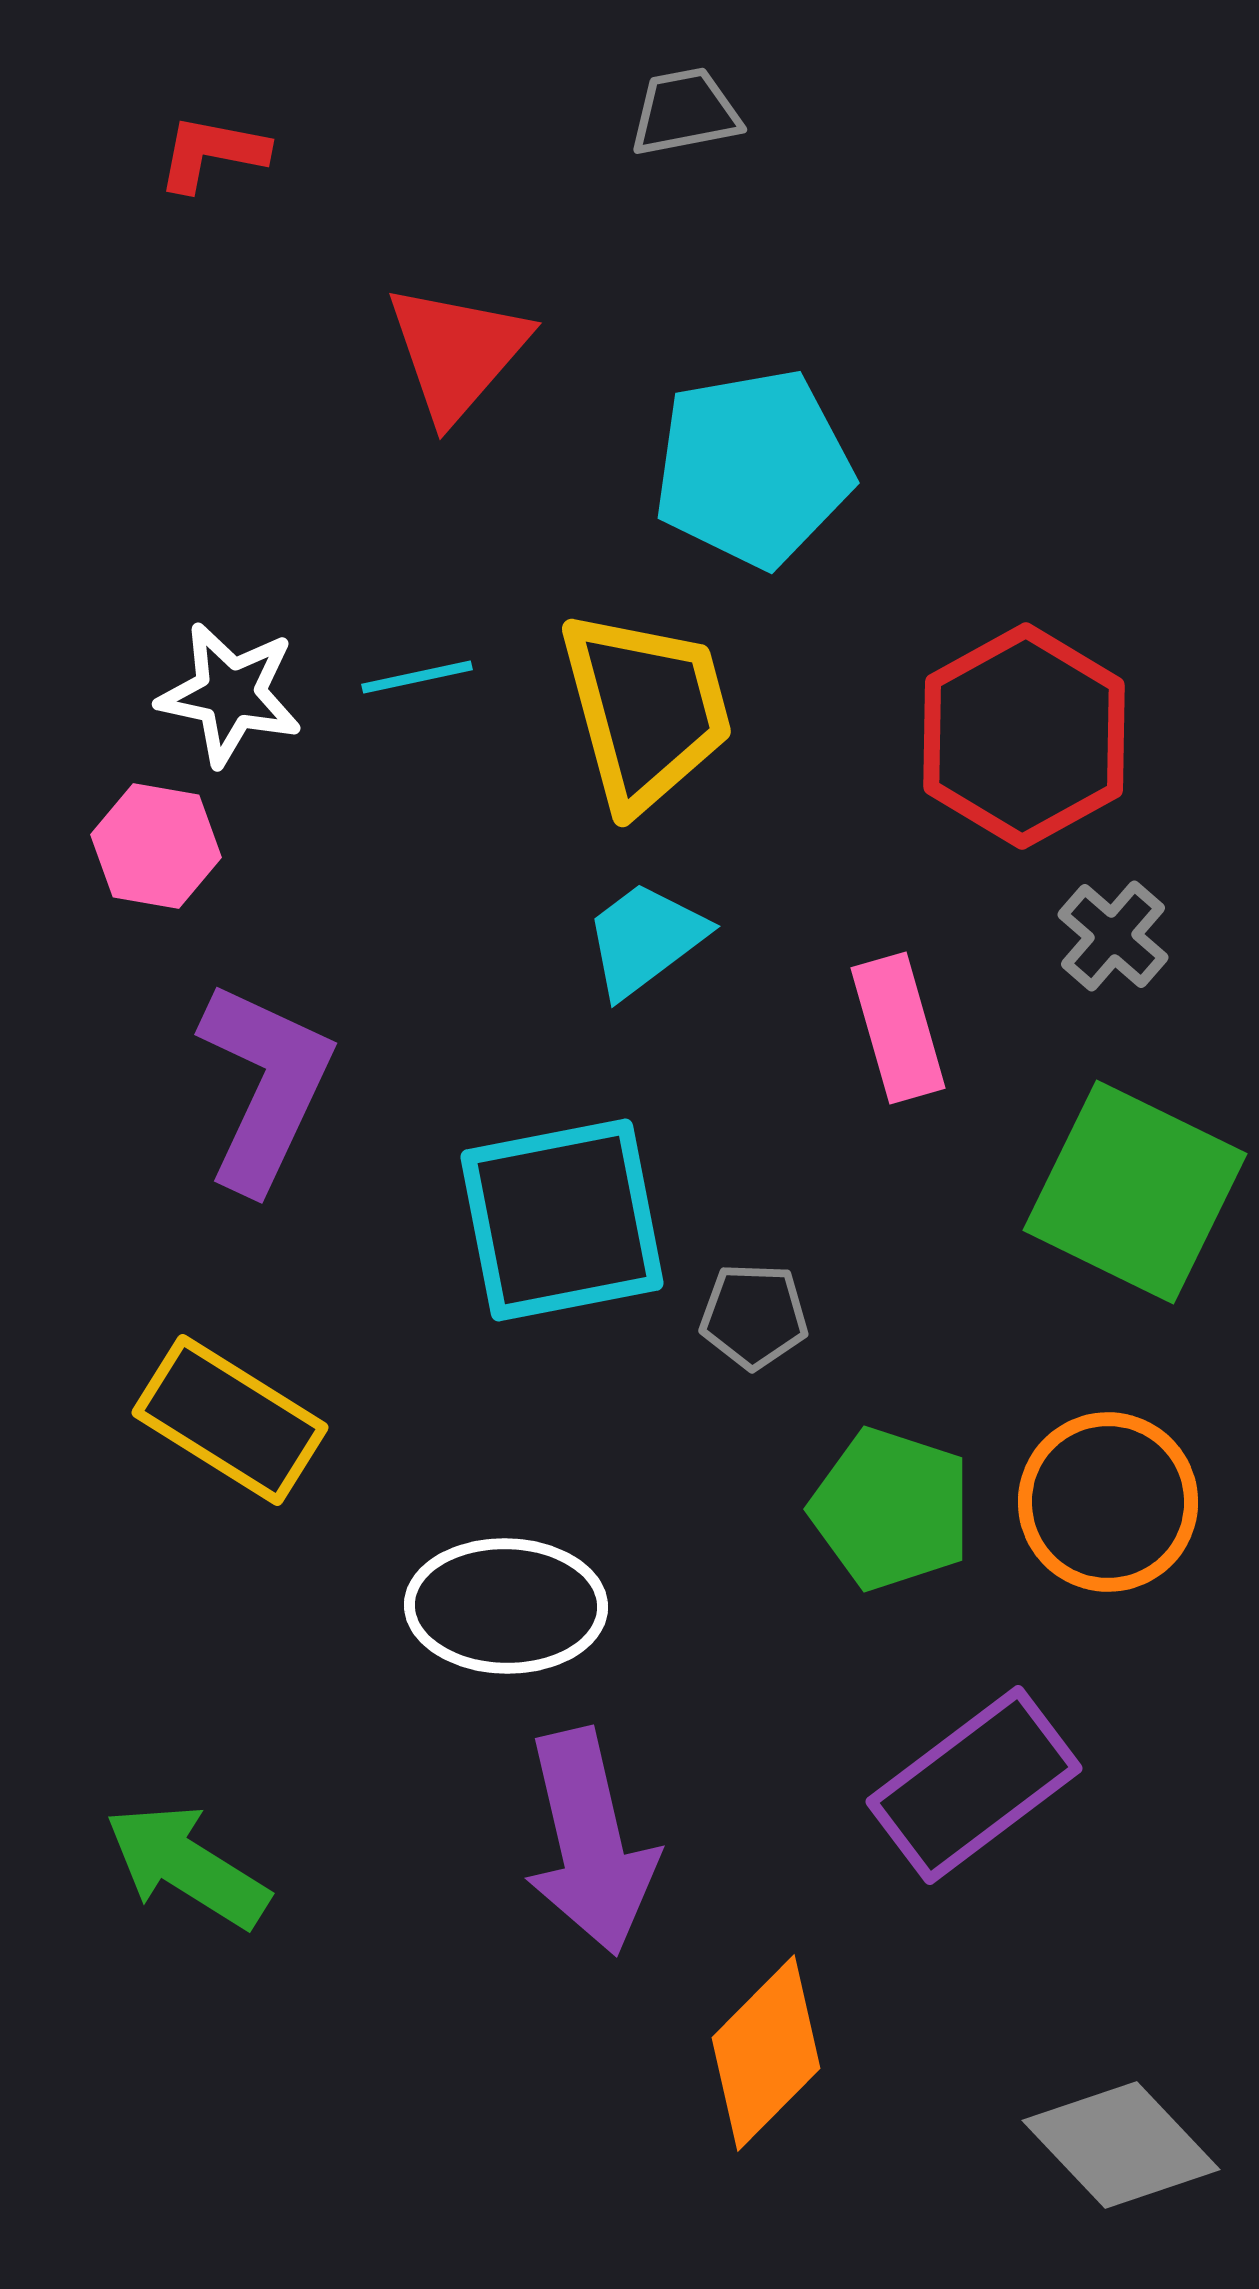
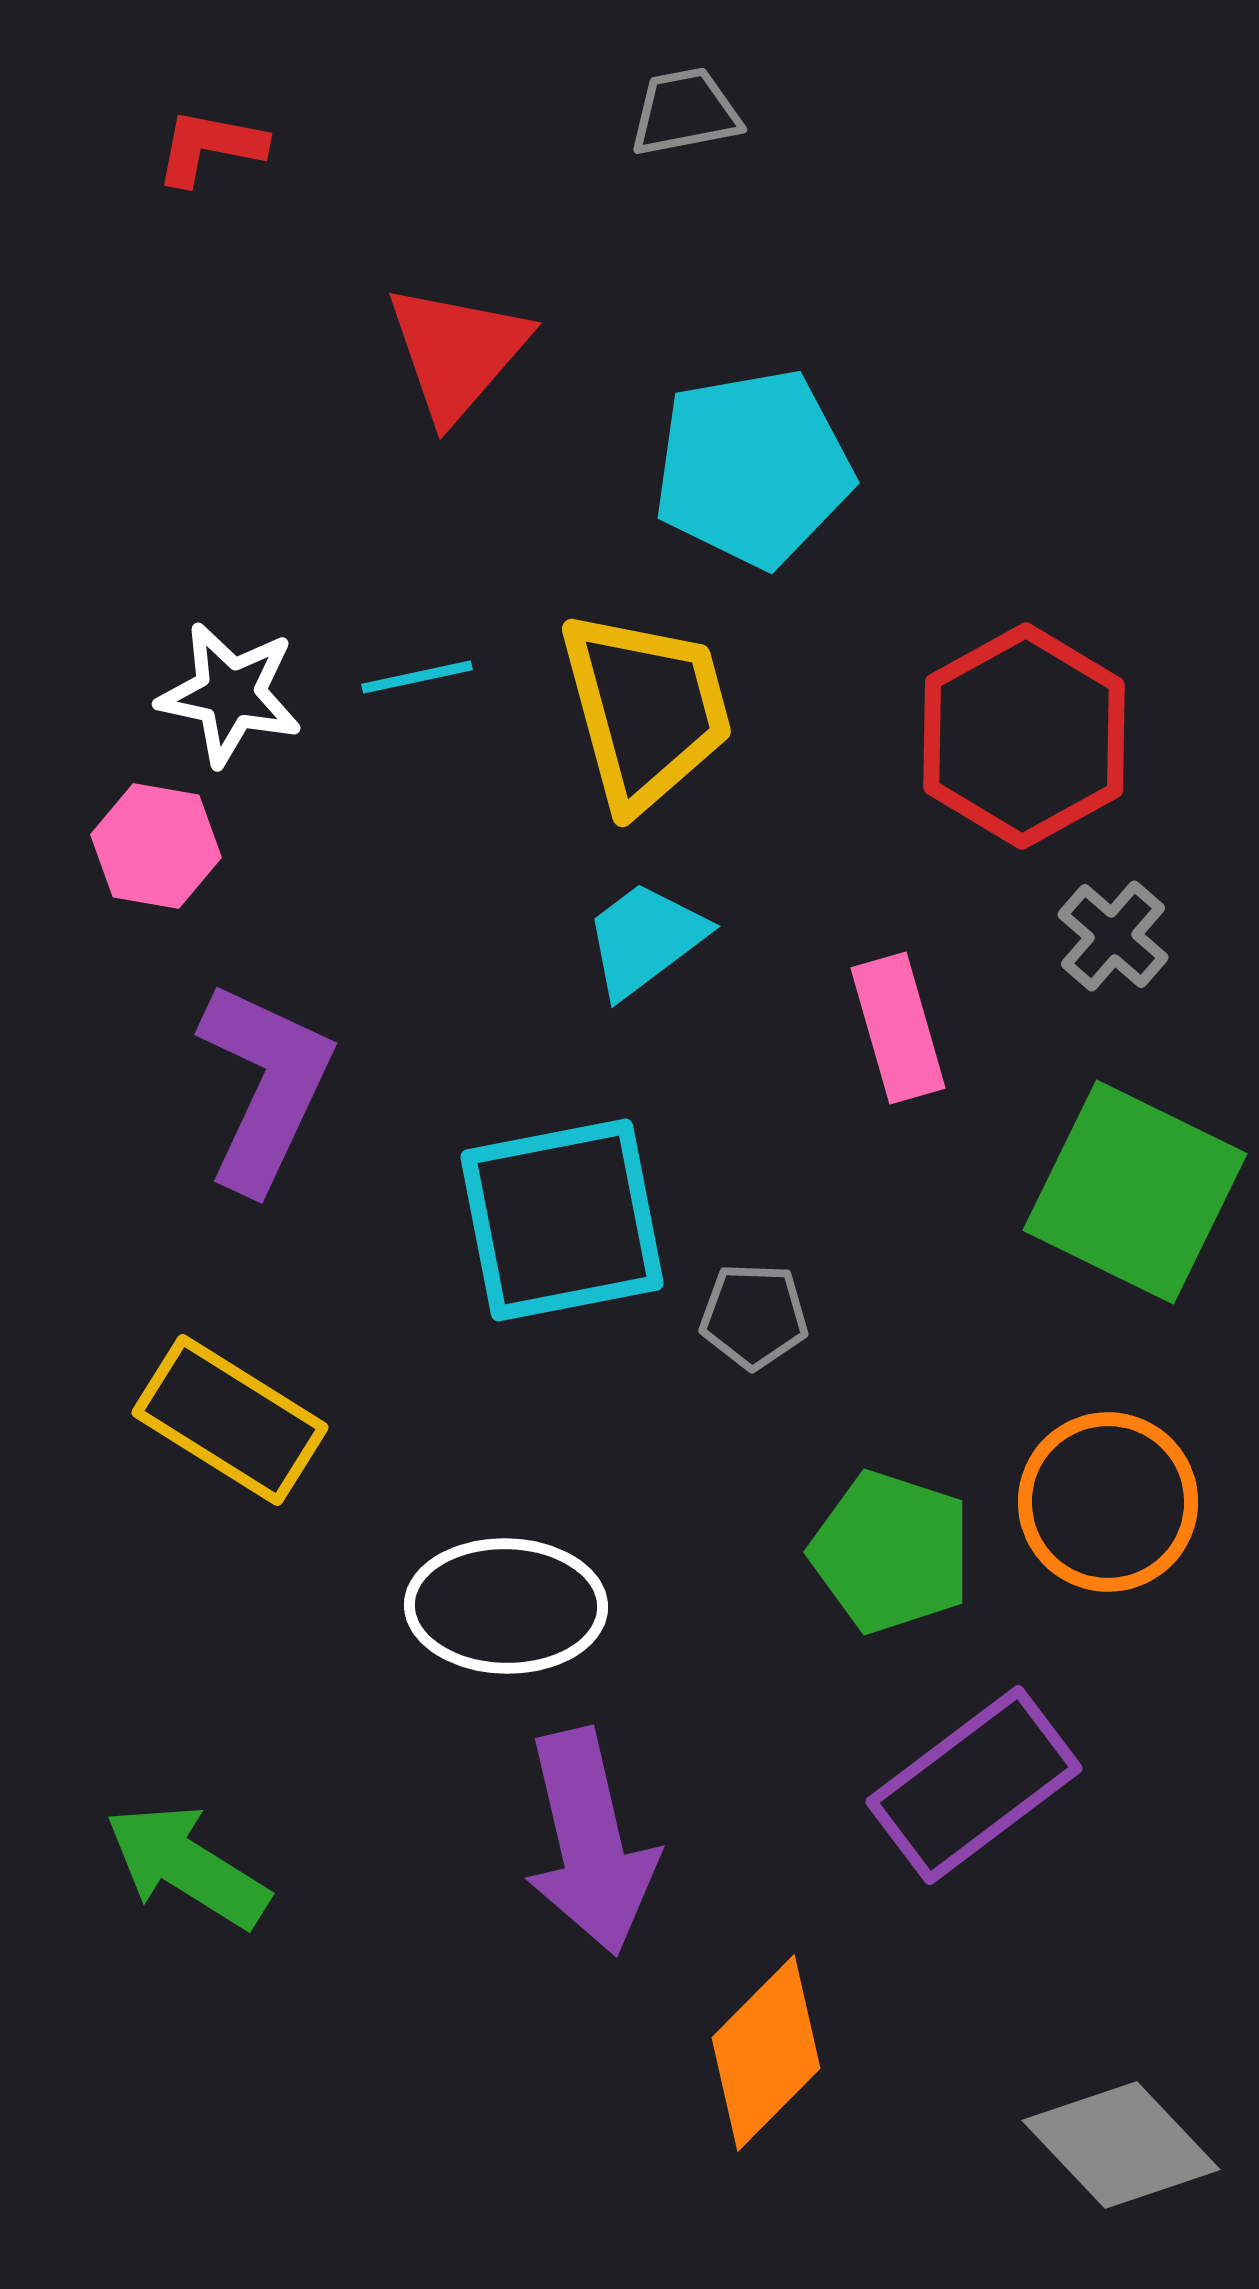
red L-shape: moved 2 px left, 6 px up
green pentagon: moved 43 px down
